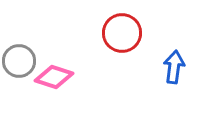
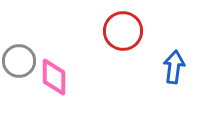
red circle: moved 1 px right, 2 px up
pink diamond: rotated 72 degrees clockwise
